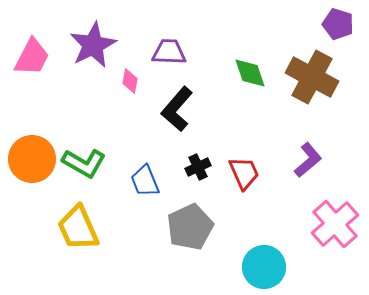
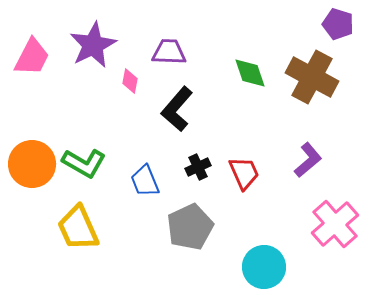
orange circle: moved 5 px down
